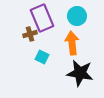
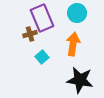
cyan circle: moved 3 px up
orange arrow: moved 1 px right, 1 px down; rotated 15 degrees clockwise
cyan square: rotated 24 degrees clockwise
black star: moved 7 px down
